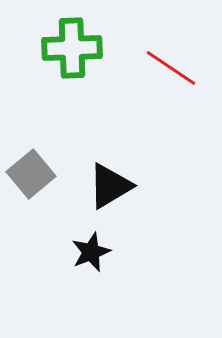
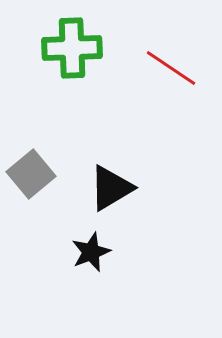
black triangle: moved 1 px right, 2 px down
